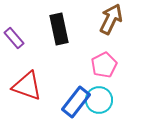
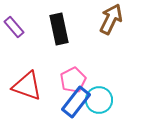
purple rectangle: moved 11 px up
pink pentagon: moved 31 px left, 15 px down
